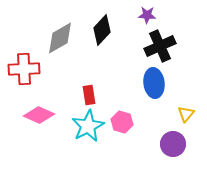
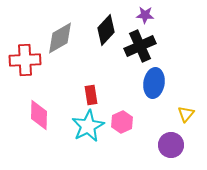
purple star: moved 2 px left
black diamond: moved 4 px right
black cross: moved 20 px left
red cross: moved 1 px right, 9 px up
blue ellipse: rotated 16 degrees clockwise
red rectangle: moved 2 px right
pink diamond: rotated 68 degrees clockwise
pink hexagon: rotated 20 degrees clockwise
purple circle: moved 2 px left, 1 px down
